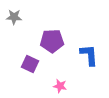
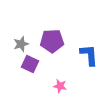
gray star: moved 7 px right, 27 px down; rotated 21 degrees counterclockwise
